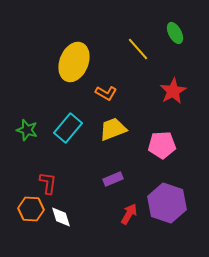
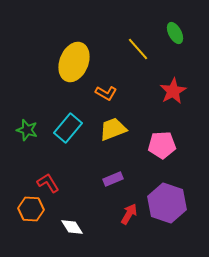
red L-shape: rotated 40 degrees counterclockwise
white diamond: moved 11 px right, 10 px down; rotated 15 degrees counterclockwise
